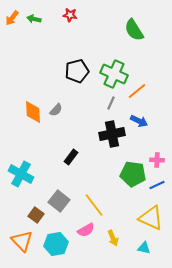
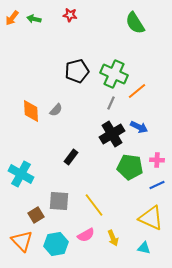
green semicircle: moved 1 px right, 7 px up
orange diamond: moved 2 px left, 1 px up
blue arrow: moved 6 px down
black cross: rotated 20 degrees counterclockwise
green pentagon: moved 3 px left, 7 px up
gray square: rotated 35 degrees counterclockwise
brown square: rotated 21 degrees clockwise
pink semicircle: moved 5 px down
